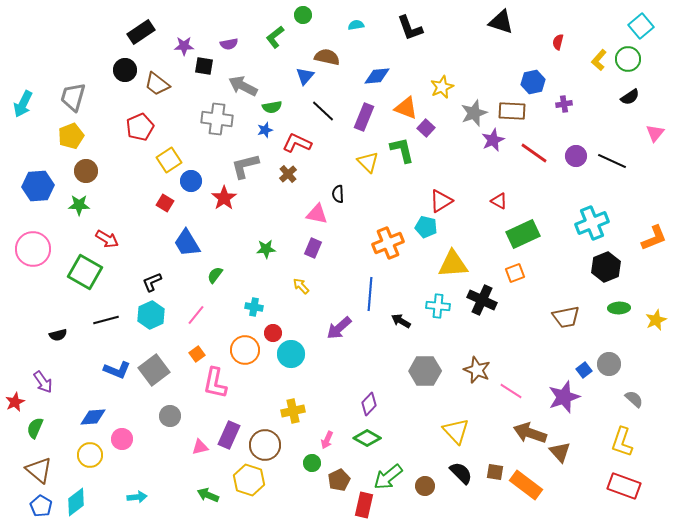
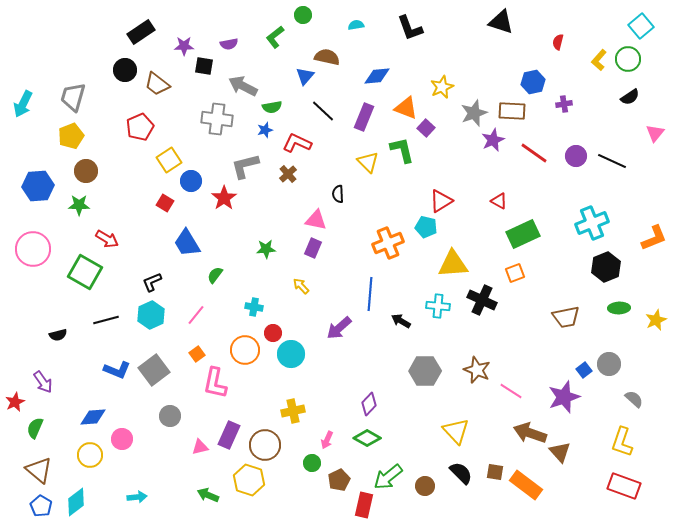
pink triangle at (317, 214): moved 1 px left, 6 px down
